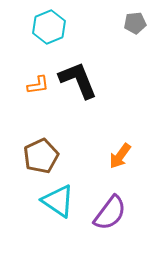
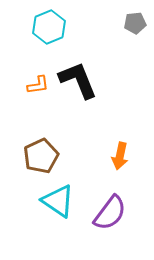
orange arrow: rotated 24 degrees counterclockwise
